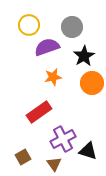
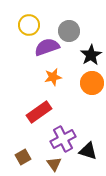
gray circle: moved 3 px left, 4 px down
black star: moved 7 px right, 1 px up
